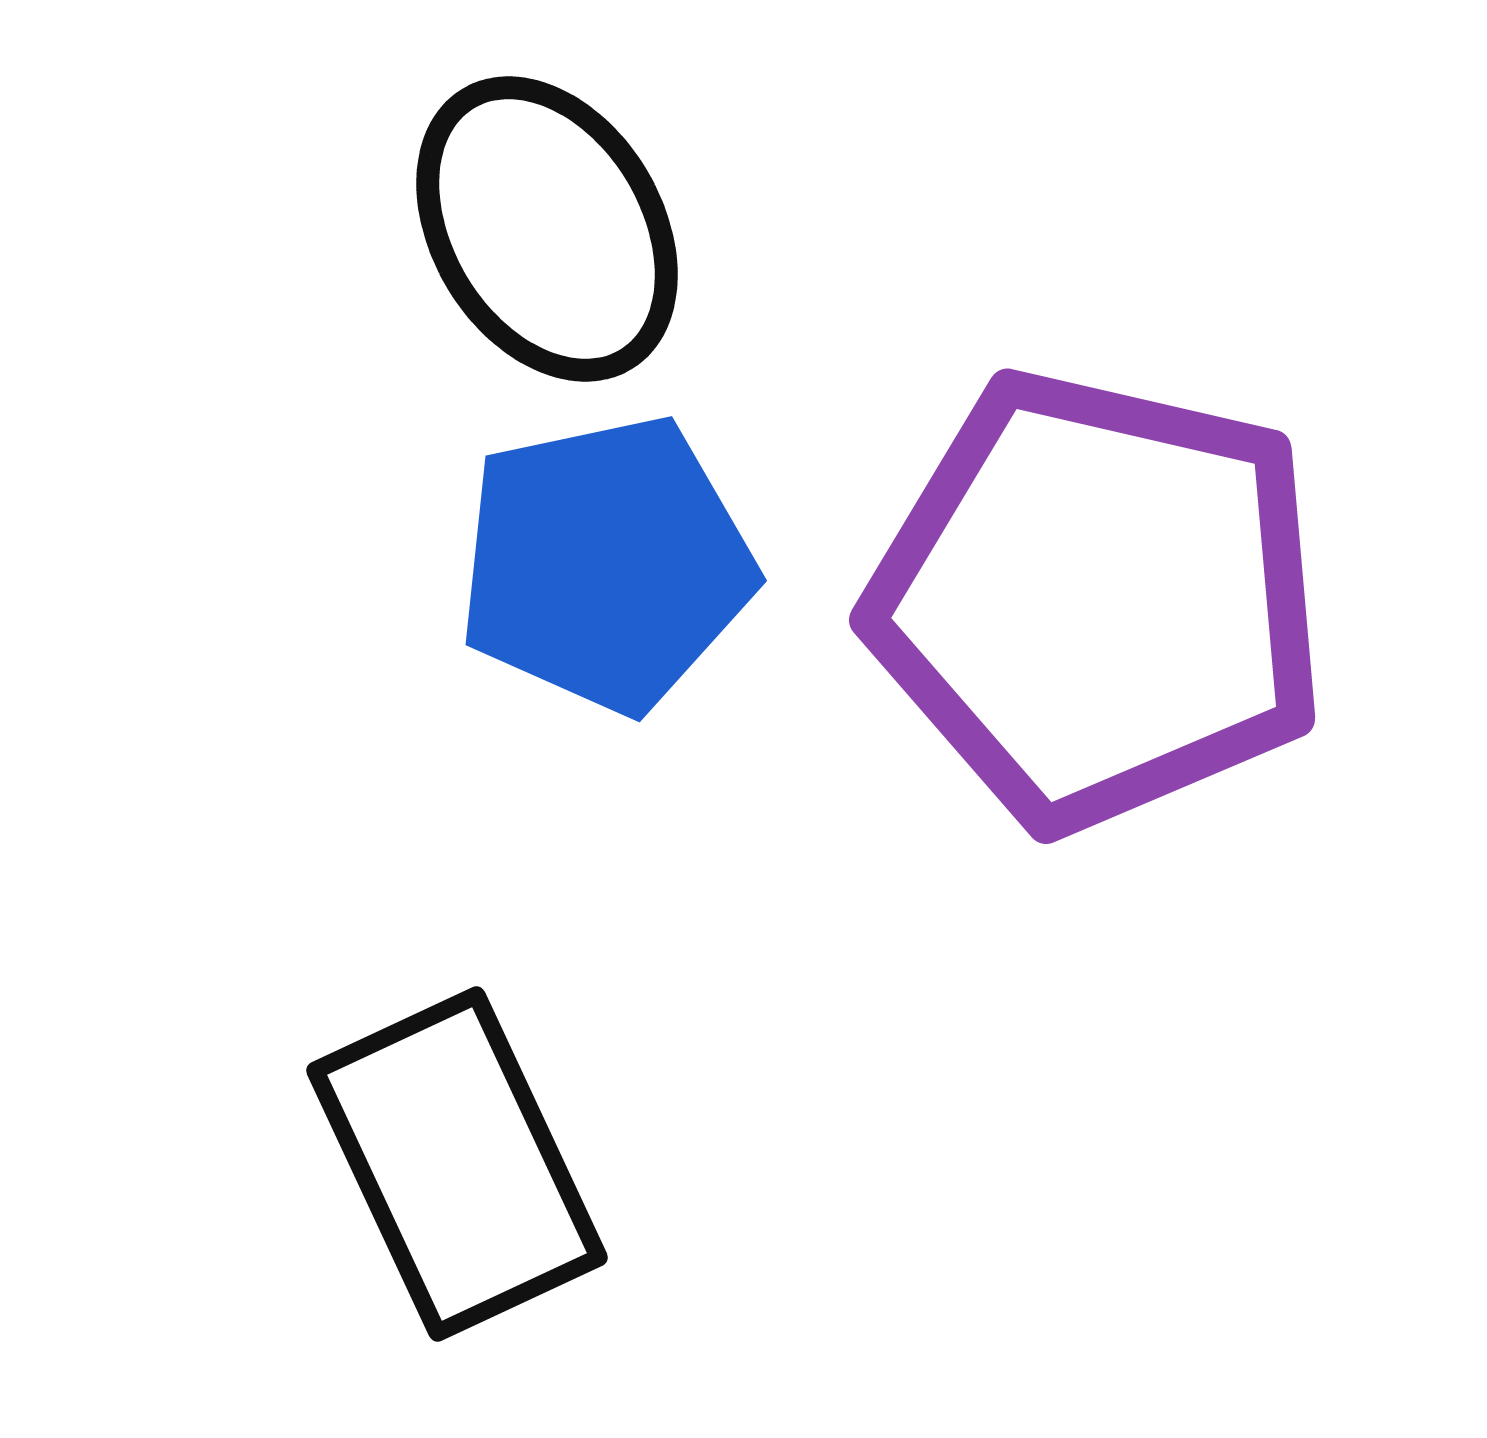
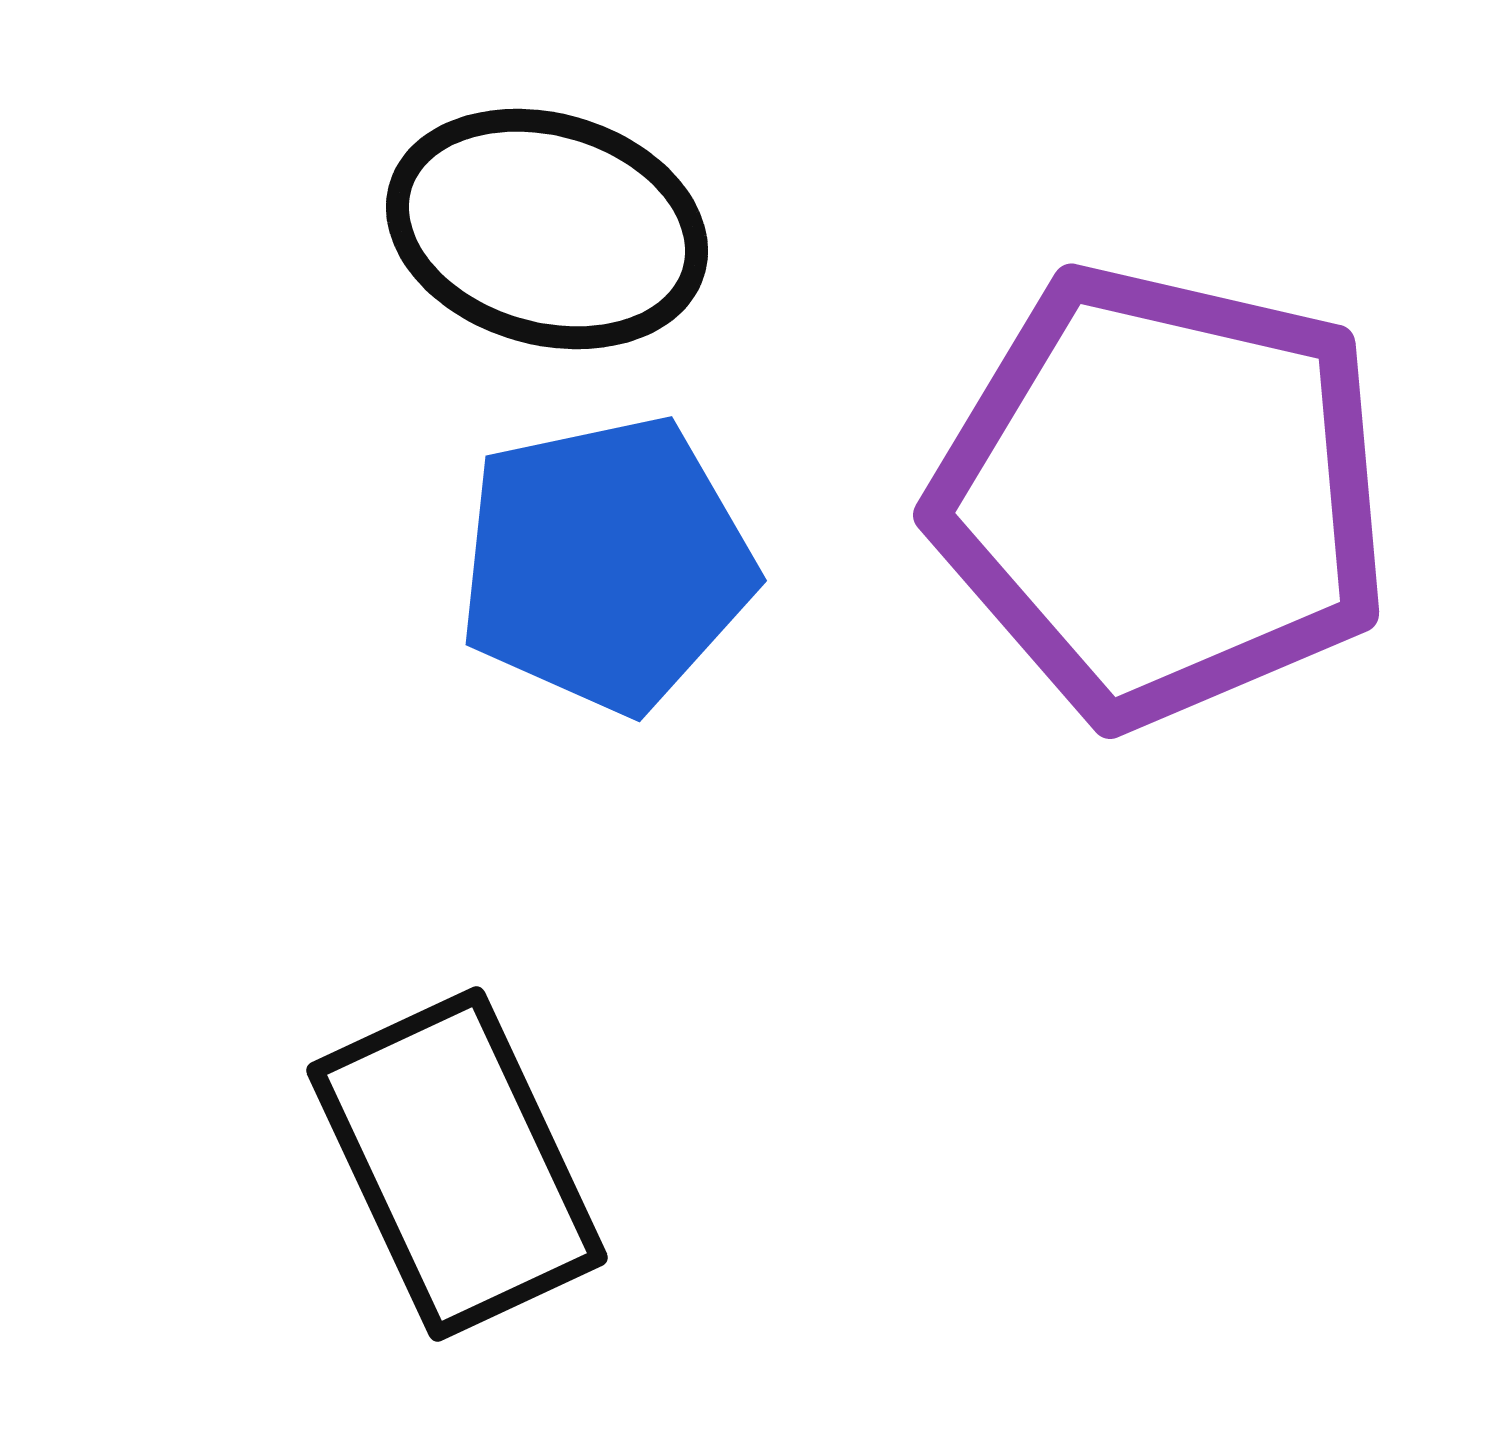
black ellipse: rotated 43 degrees counterclockwise
purple pentagon: moved 64 px right, 105 px up
